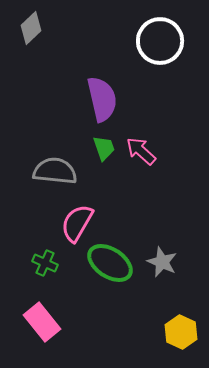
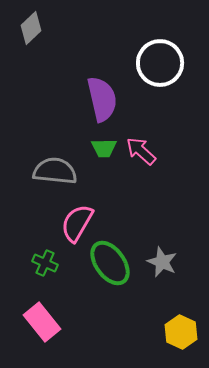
white circle: moved 22 px down
green trapezoid: rotated 108 degrees clockwise
green ellipse: rotated 21 degrees clockwise
